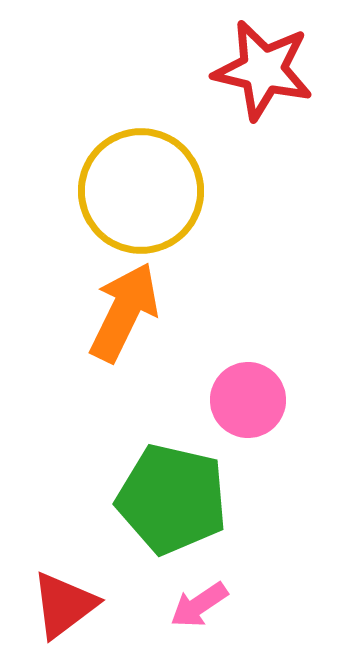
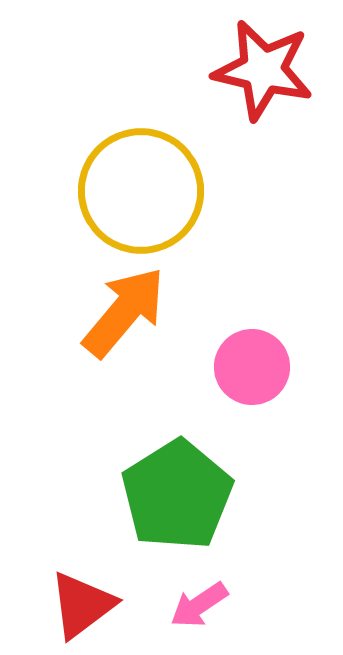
orange arrow: rotated 14 degrees clockwise
pink circle: moved 4 px right, 33 px up
green pentagon: moved 5 px right, 4 px up; rotated 27 degrees clockwise
red triangle: moved 18 px right
